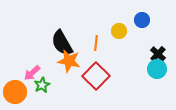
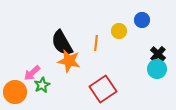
red square: moved 7 px right, 13 px down; rotated 12 degrees clockwise
